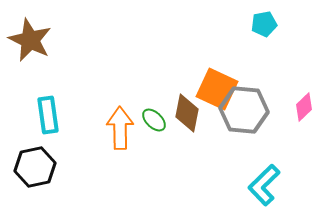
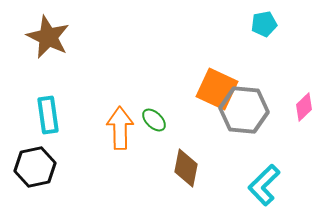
brown star: moved 18 px right, 3 px up
brown diamond: moved 1 px left, 55 px down
